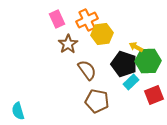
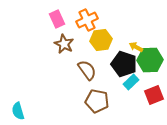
yellow hexagon: moved 1 px left, 6 px down
brown star: moved 4 px left; rotated 12 degrees counterclockwise
green hexagon: moved 2 px right, 1 px up
